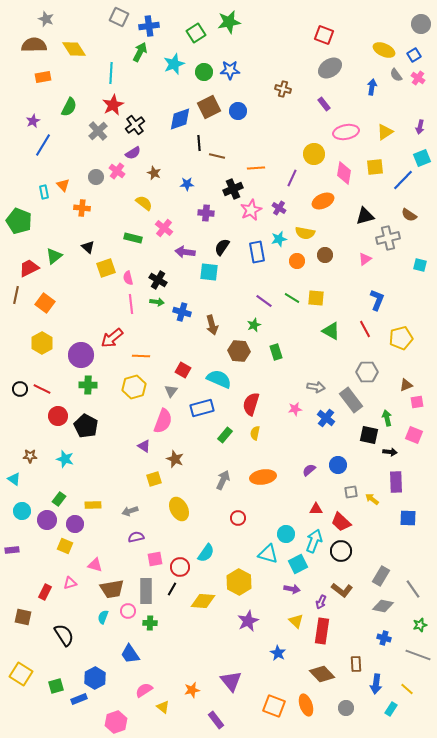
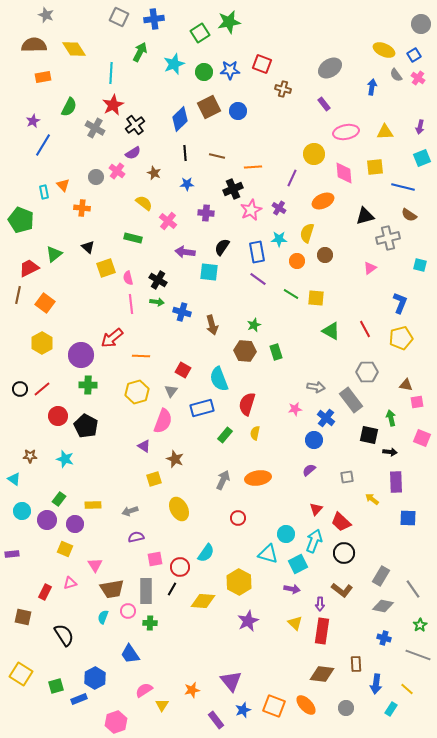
gray star at (46, 19): moved 4 px up
blue cross at (149, 26): moved 5 px right, 7 px up
green square at (196, 33): moved 4 px right
red square at (324, 35): moved 62 px left, 29 px down
blue diamond at (180, 119): rotated 25 degrees counterclockwise
gray cross at (98, 131): moved 3 px left, 3 px up; rotated 18 degrees counterclockwise
yellow triangle at (385, 132): rotated 30 degrees clockwise
black line at (199, 143): moved 14 px left, 10 px down
orange line at (256, 168): moved 3 px left, 1 px up
pink diamond at (344, 173): rotated 15 degrees counterclockwise
blue line at (403, 180): moved 7 px down; rotated 60 degrees clockwise
green pentagon at (19, 221): moved 2 px right, 1 px up
pink cross at (164, 228): moved 4 px right, 7 px up
yellow semicircle at (305, 233): moved 2 px right; rotated 96 degrees clockwise
cyan star at (279, 239): rotated 14 degrees clockwise
green triangle at (54, 256): moved 2 px up
pink triangle at (365, 259): moved 5 px right, 9 px down
brown line at (16, 295): moved 2 px right
green line at (292, 298): moved 1 px left, 4 px up
blue L-shape at (377, 300): moved 23 px right, 3 px down
purple line at (264, 301): moved 6 px left, 22 px up
brown hexagon at (239, 351): moved 6 px right
cyan semicircle at (219, 379): rotated 135 degrees counterclockwise
brown triangle at (406, 385): rotated 32 degrees clockwise
yellow hexagon at (134, 387): moved 3 px right, 5 px down
red line at (42, 389): rotated 66 degrees counterclockwise
red semicircle at (251, 404): moved 4 px left
green arrow at (387, 418): moved 4 px right
pink square at (414, 435): moved 8 px right, 3 px down
blue circle at (338, 465): moved 24 px left, 25 px up
orange ellipse at (263, 477): moved 5 px left, 1 px down
gray square at (351, 492): moved 4 px left, 15 px up
red triangle at (316, 509): rotated 48 degrees counterclockwise
yellow square at (65, 546): moved 3 px down
purple rectangle at (12, 550): moved 4 px down
black circle at (341, 551): moved 3 px right, 2 px down
pink triangle at (95, 565): rotated 42 degrees clockwise
purple arrow at (321, 602): moved 1 px left, 2 px down; rotated 24 degrees counterclockwise
yellow triangle at (296, 621): moved 1 px left, 2 px down
green star at (420, 625): rotated 16 degrees counterclockwise
blue star at (278, 653): moved 35 px left, 57 px down; rotated 21 degrees clockwise
brown diamond at (322, 674): rotated 40 degrees counterclockwise
orange ellipse at (306, 705): rotated 25 degrees counterclockwise
yellow triangle at (163, 707): moved 1 px left, 2 px up; rotated 24 degrees clockwise
